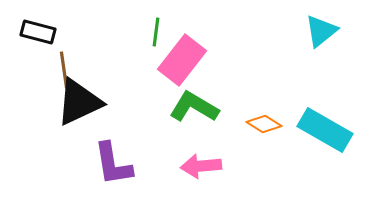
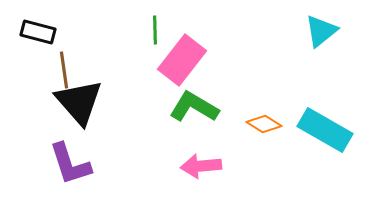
green line: moved 1 px left, 2 px up; rotated 8 degrees counterclockwise
black triangle: rotated 46 degrees counterclockwise
purple L-shape: moved 43 px left; rotated 9 degrees counterclockwise
